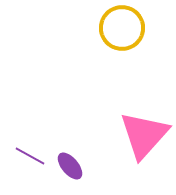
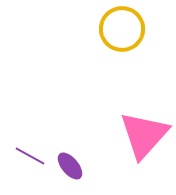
yellow circle: moved 1 px down
